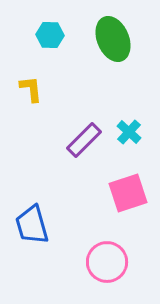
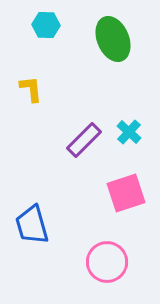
cyan hexagon: moved 4 px left, 10 px up
pink square: moved 2 px left
